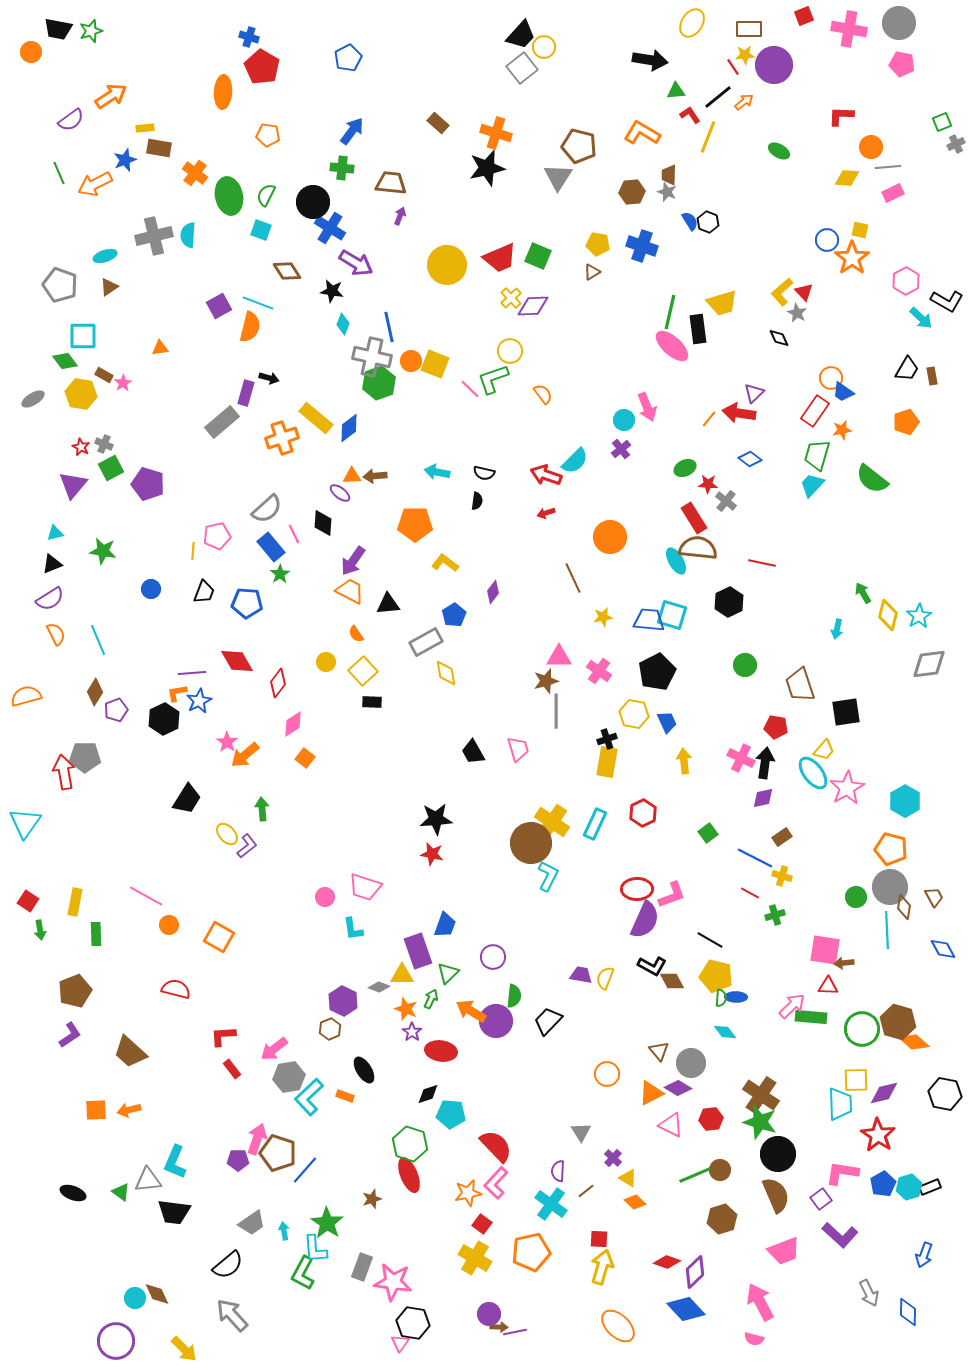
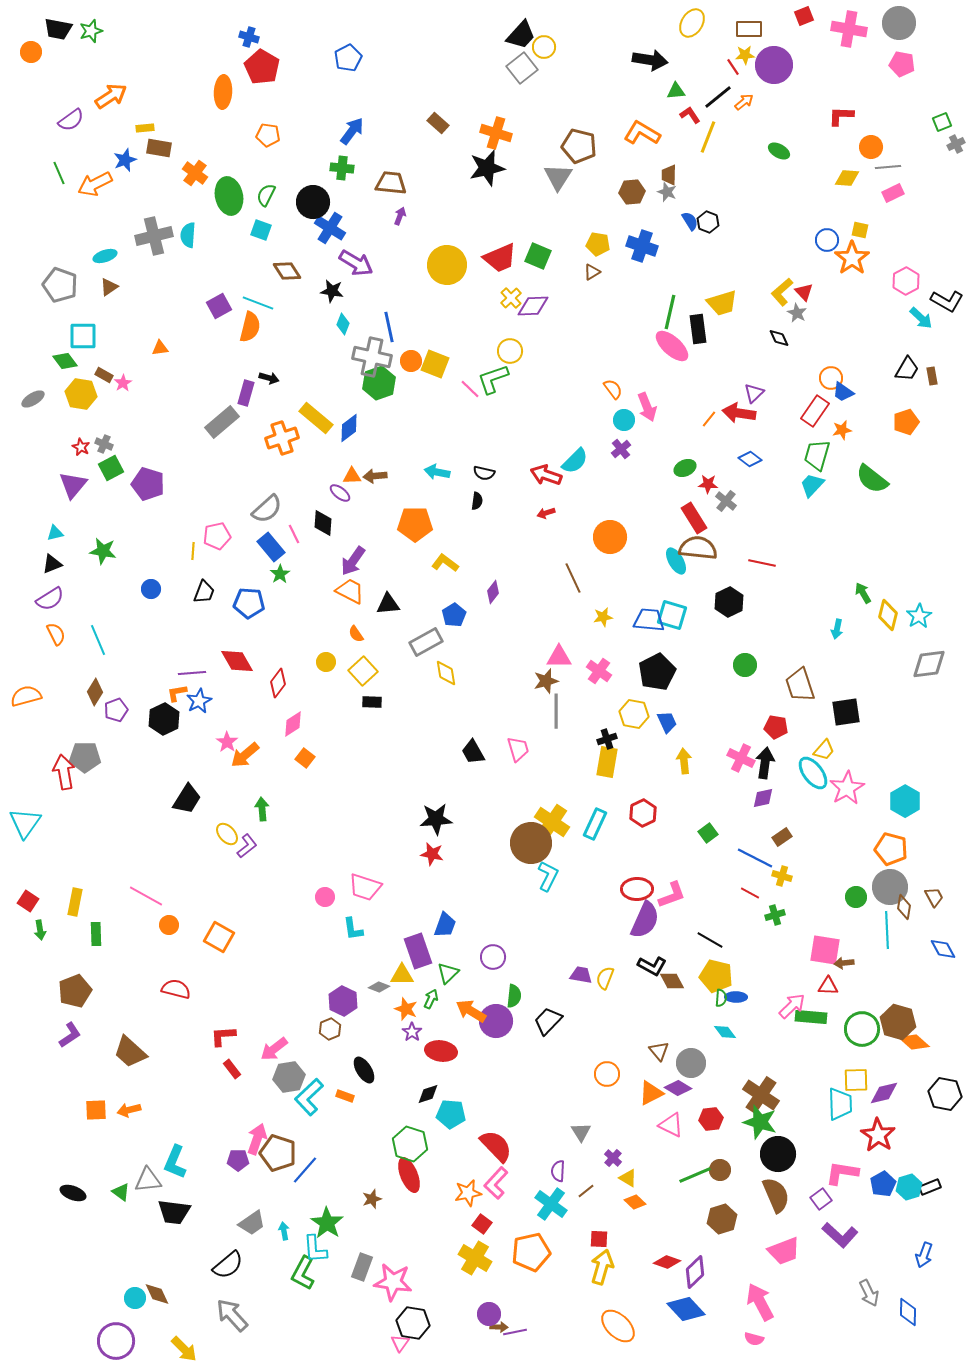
orange semicircle at (543, 394): moved 70 px right, 5 px up
blue pentagon at (247, 603): moved 2 px right
